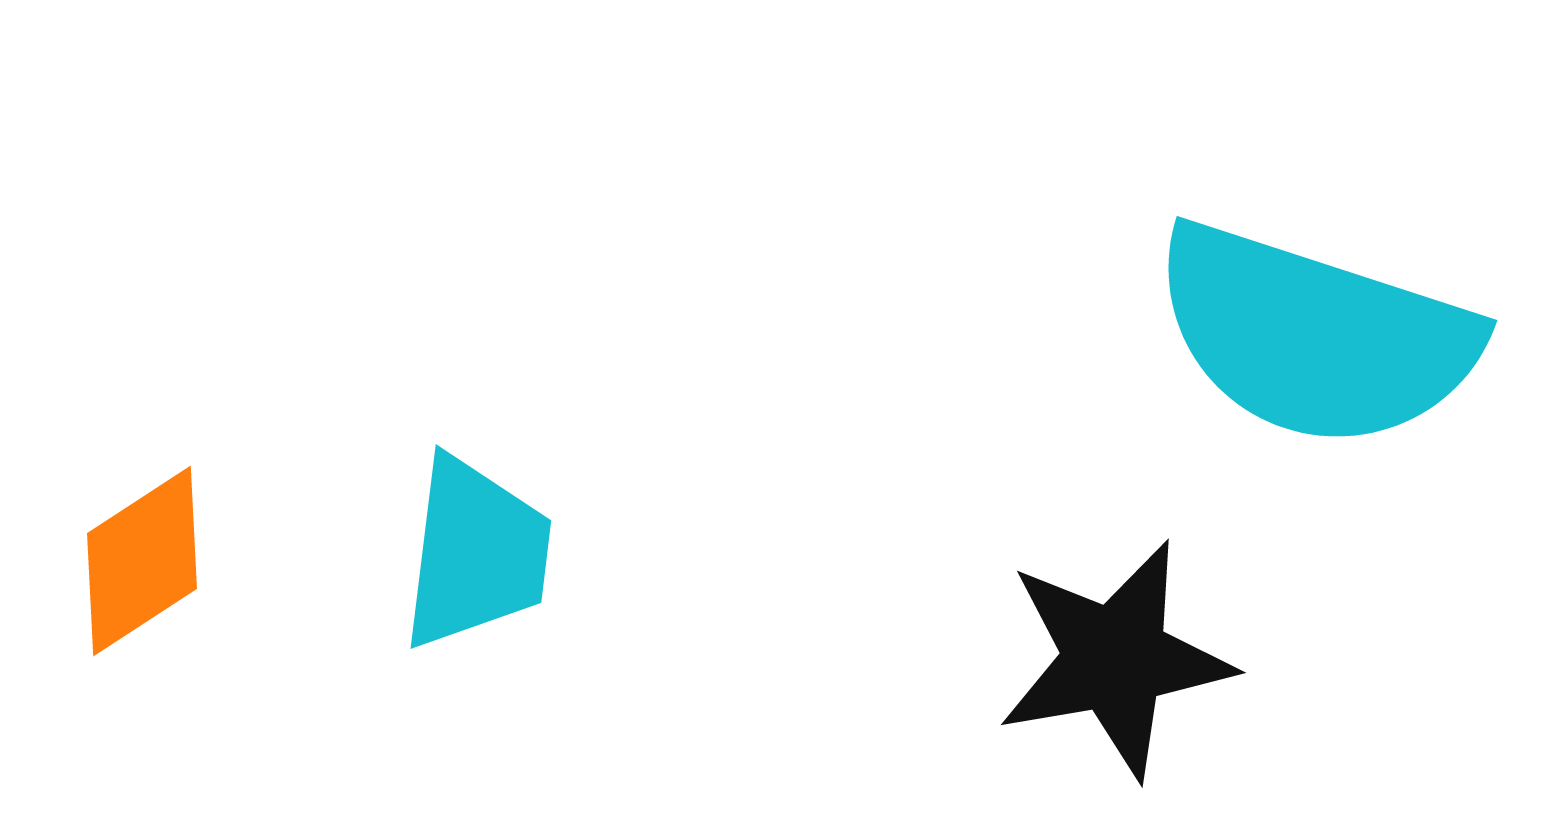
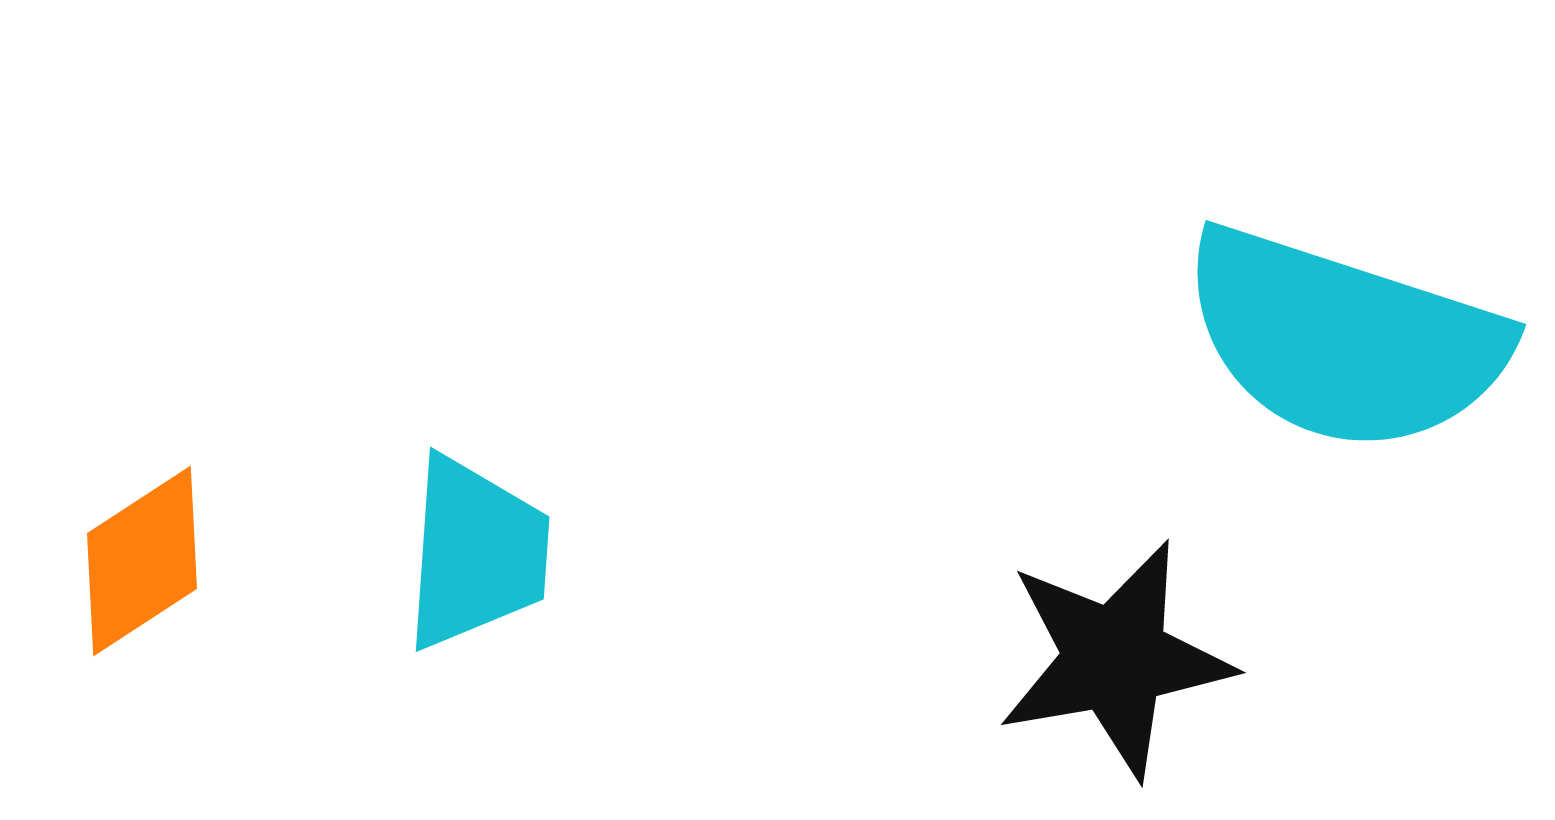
cyan semicircle: moved 29 px right, 4 px down
cyan trapezoid: rotated 3 degrees counterclockwise
